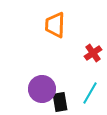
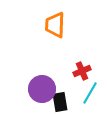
red cross: moved 11 px left, 18 px down; rotated 12 degrees clockwise
